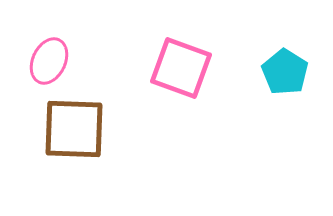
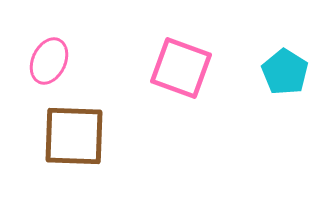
brown square: moved 7 px down
